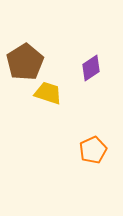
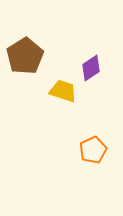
brown pentagon: moved 6 px up
yellow trapezoid: moved 15 px right, 2 px up
